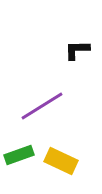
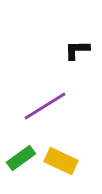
purple line: moved 3 px right
green rectangle: moved 2 px right, 3 px down; rotated 16 degrees counterclockwise
